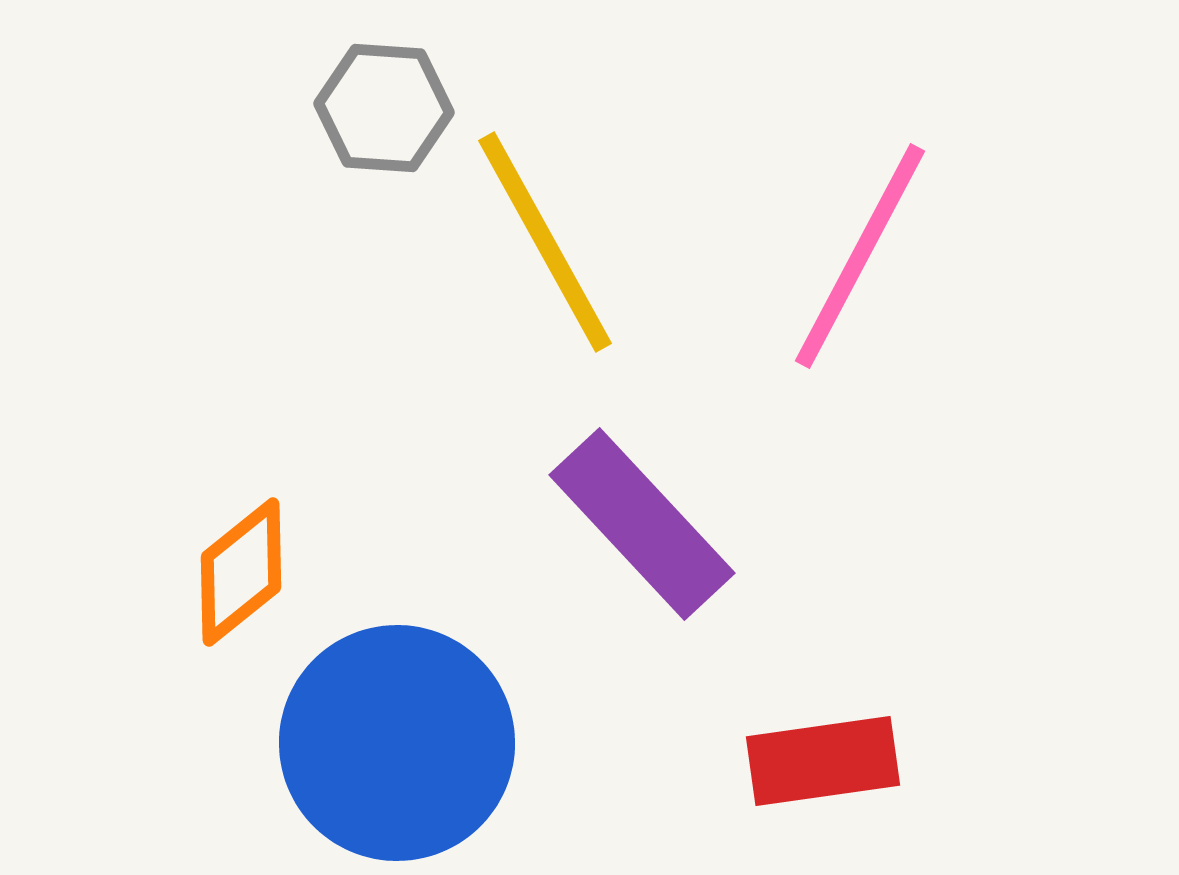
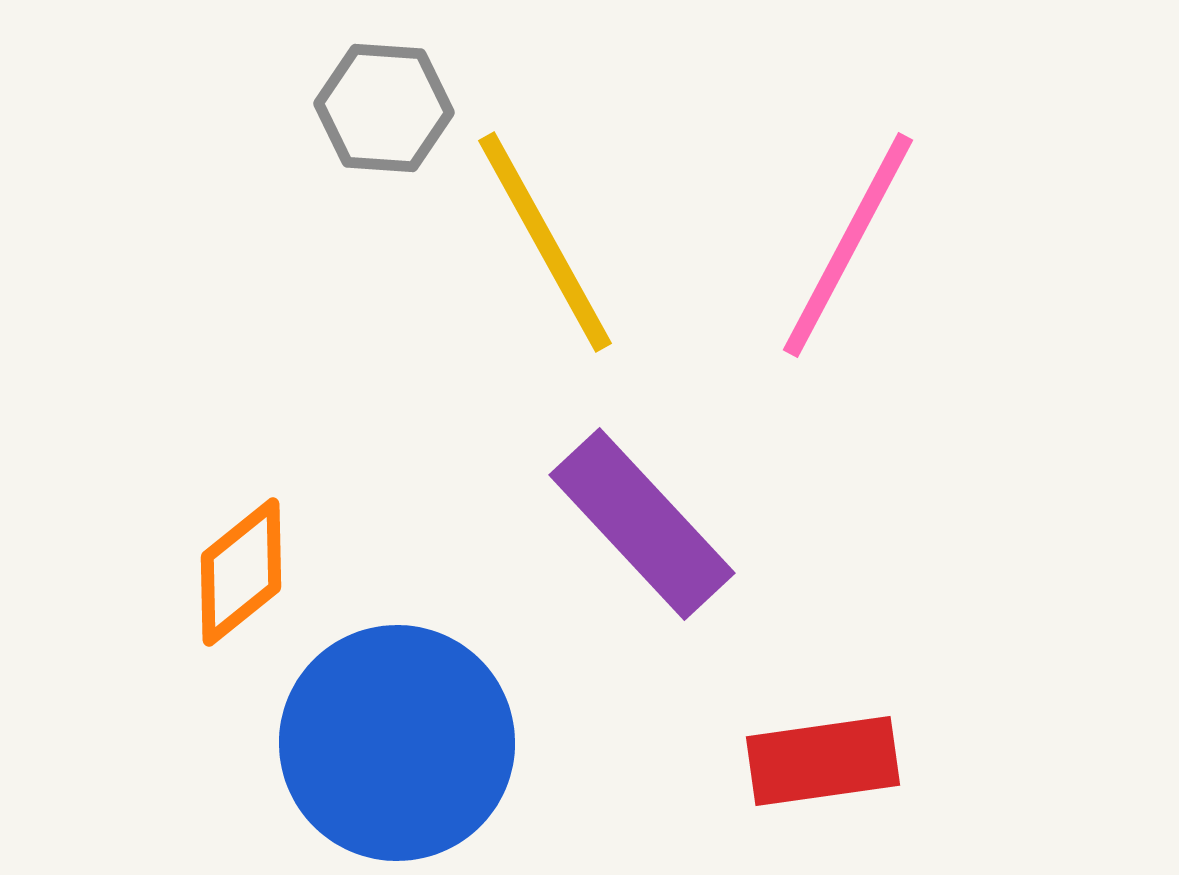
pink line: moved 12 px left, 11 px up
